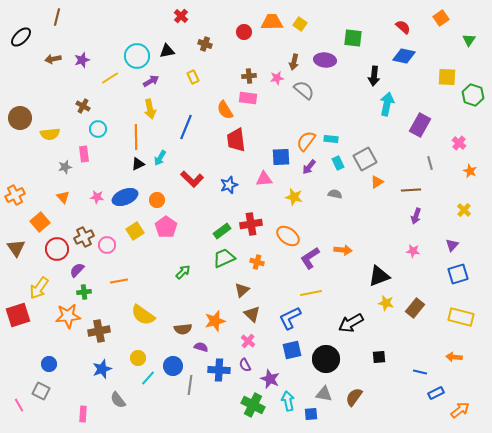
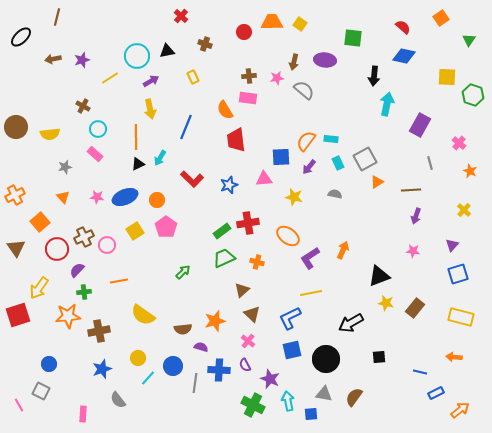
brown circle at (20, 118): moved 4 px left, 9 px down
pink rectangle at (84, 154): moved 11 px right; rotated 42 degrees counterclockwise
red cross at (251, 224): moved 3 px left, 1 px up
orange arrow at (343, 250): rotated 72 degrees counterclockwise
gray line at (190, 385): moved 5 px right, 2 px up
